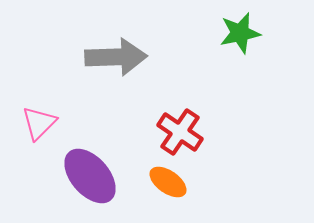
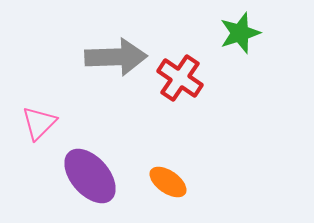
green star: rotated 6 degrees counterclockwise
red cross: moved 54 px up
